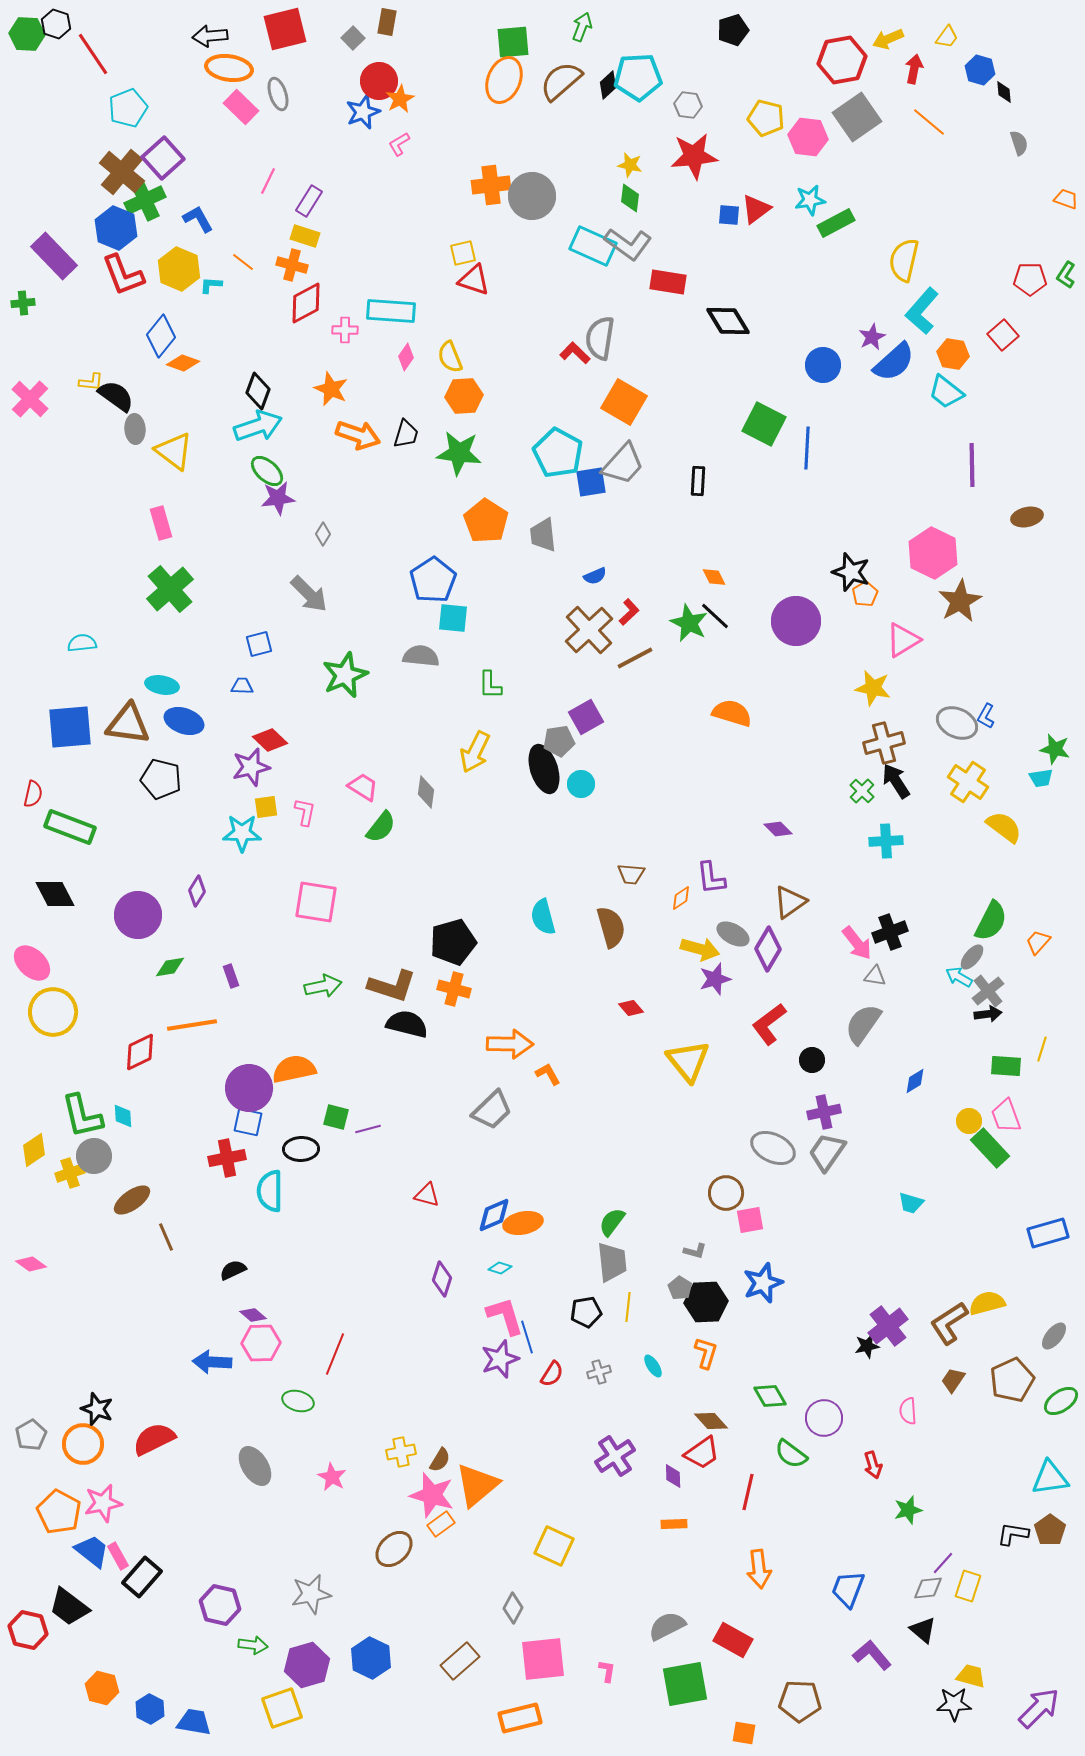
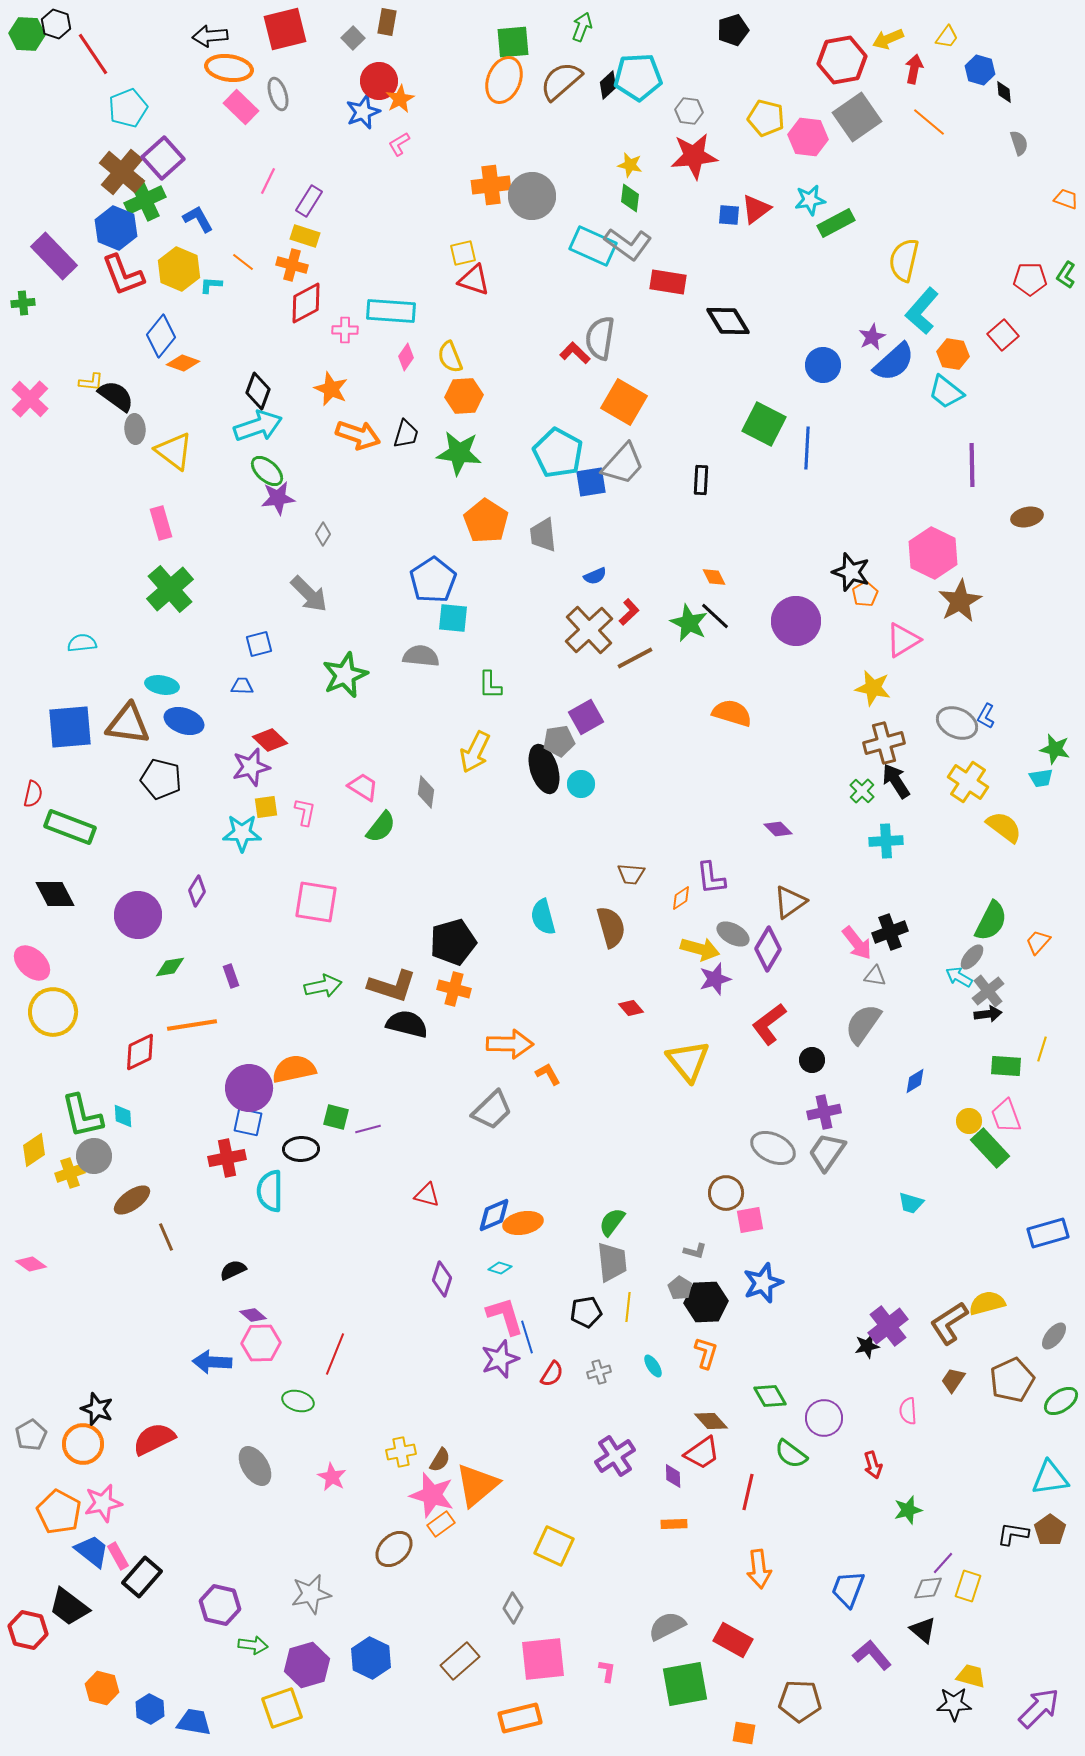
gray hexagon at (688, 105): moved 1 px right, 6 px down
black rectangle at (698, 481): moved 3 px right, 1 px up
